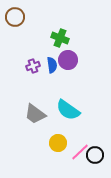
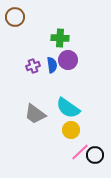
green cross: rotated 18 degrees counterclockwise
cyan semicircle: moved 2 px up
yellow circle: moved 13 px right, 13 px up
